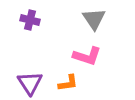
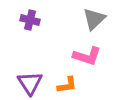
gray triangle: rotated 20 degrees clockwise
orange L-shape: moved 1 px left, 2 px down
